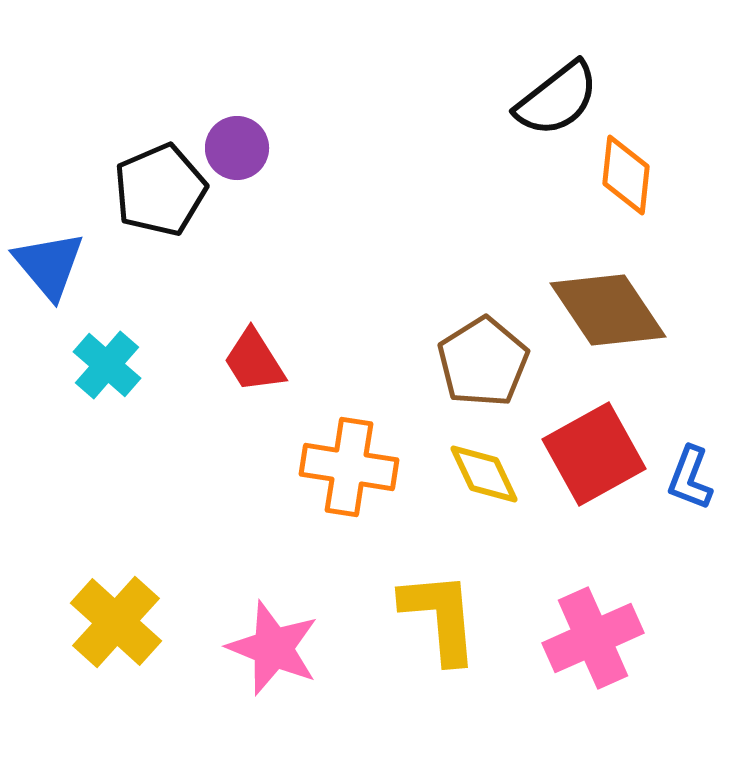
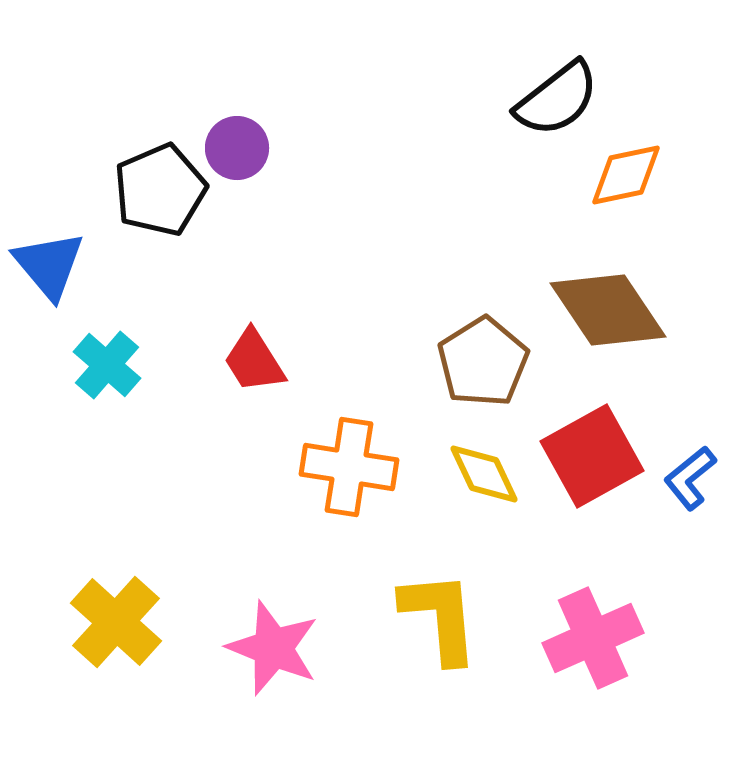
orange diamond: rotated 72 degrees clockwise
red square: moved 2 px left, 2 px down
blue L-shape: rotated 30 degrees clockwise
